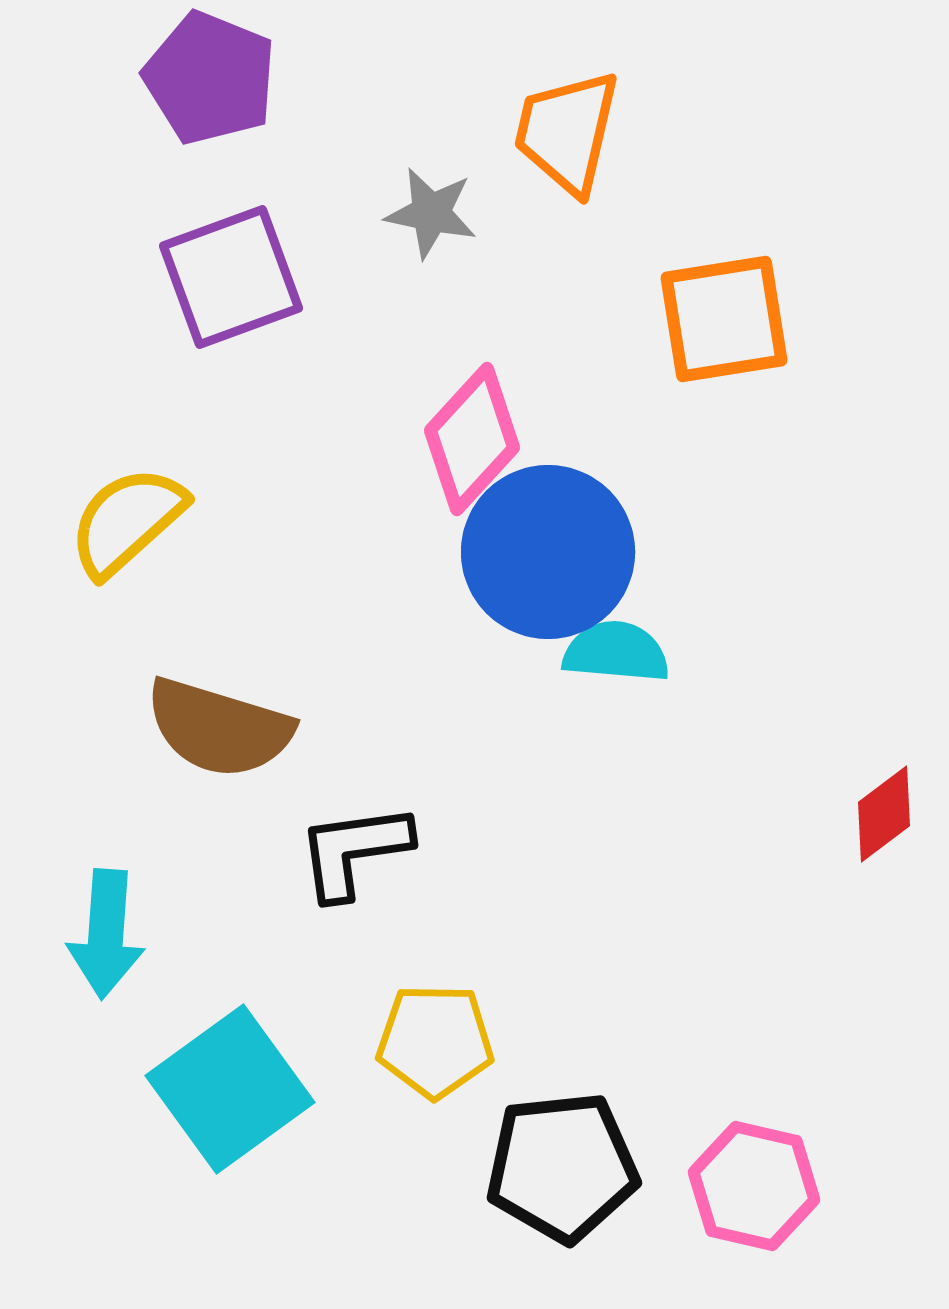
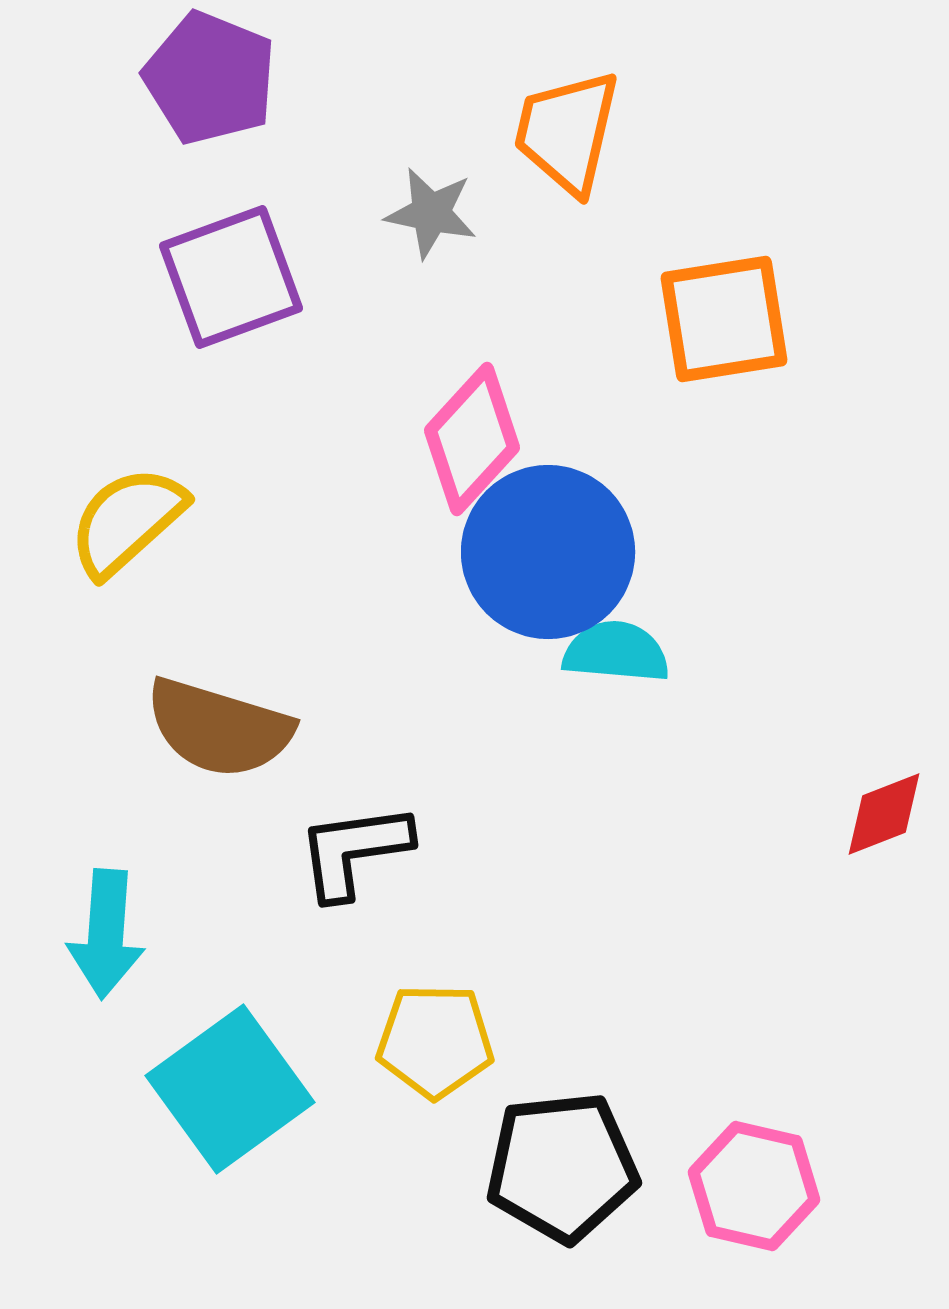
red diamond: rotated 16 degrees clockwise
